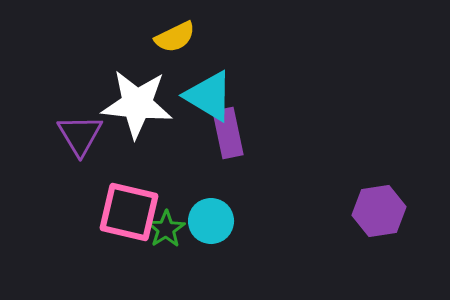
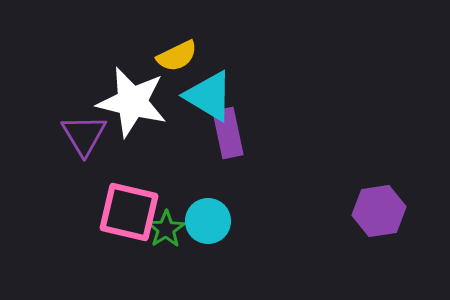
yellow semicircle: moved 2 px right, 19 px down
white star: moved 5 px left, 2 px up; rotated 8 degrees clockwise
purple triangle: moved 4 px right
cyan circle: moved 3 px left
